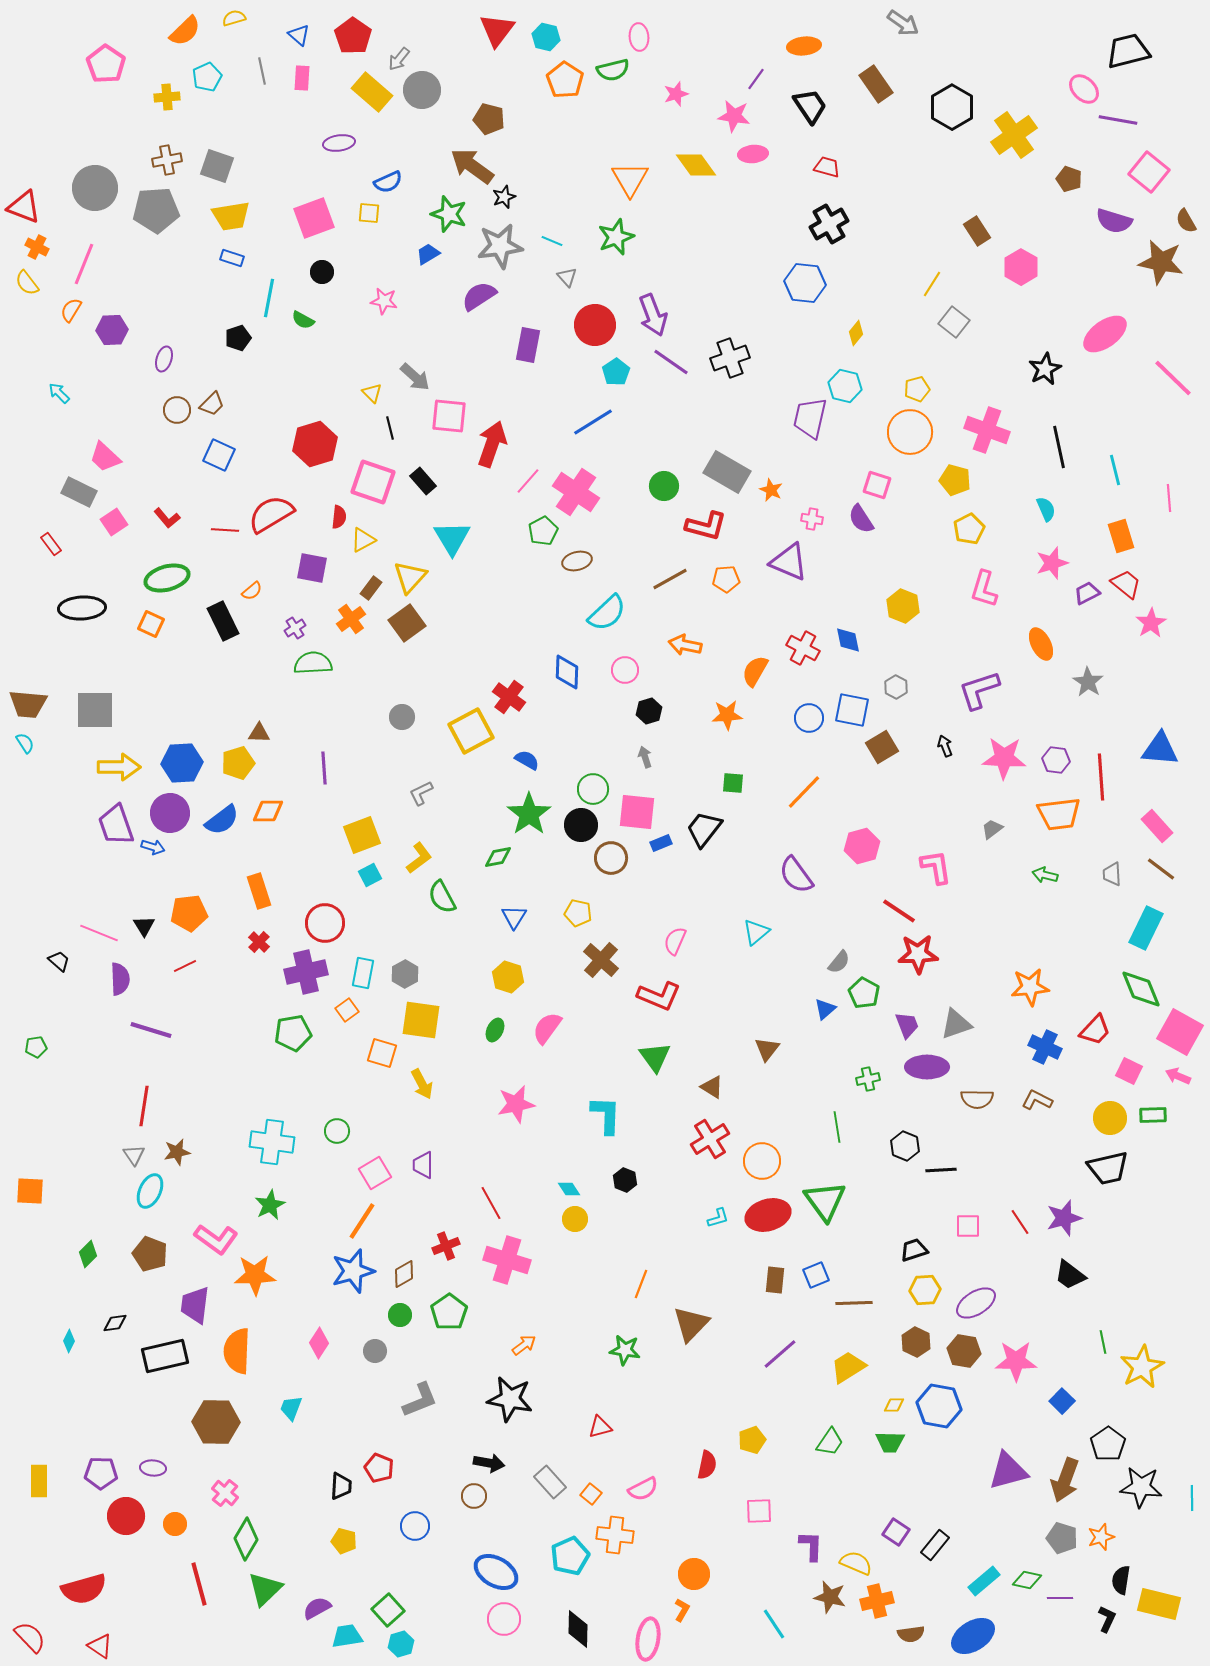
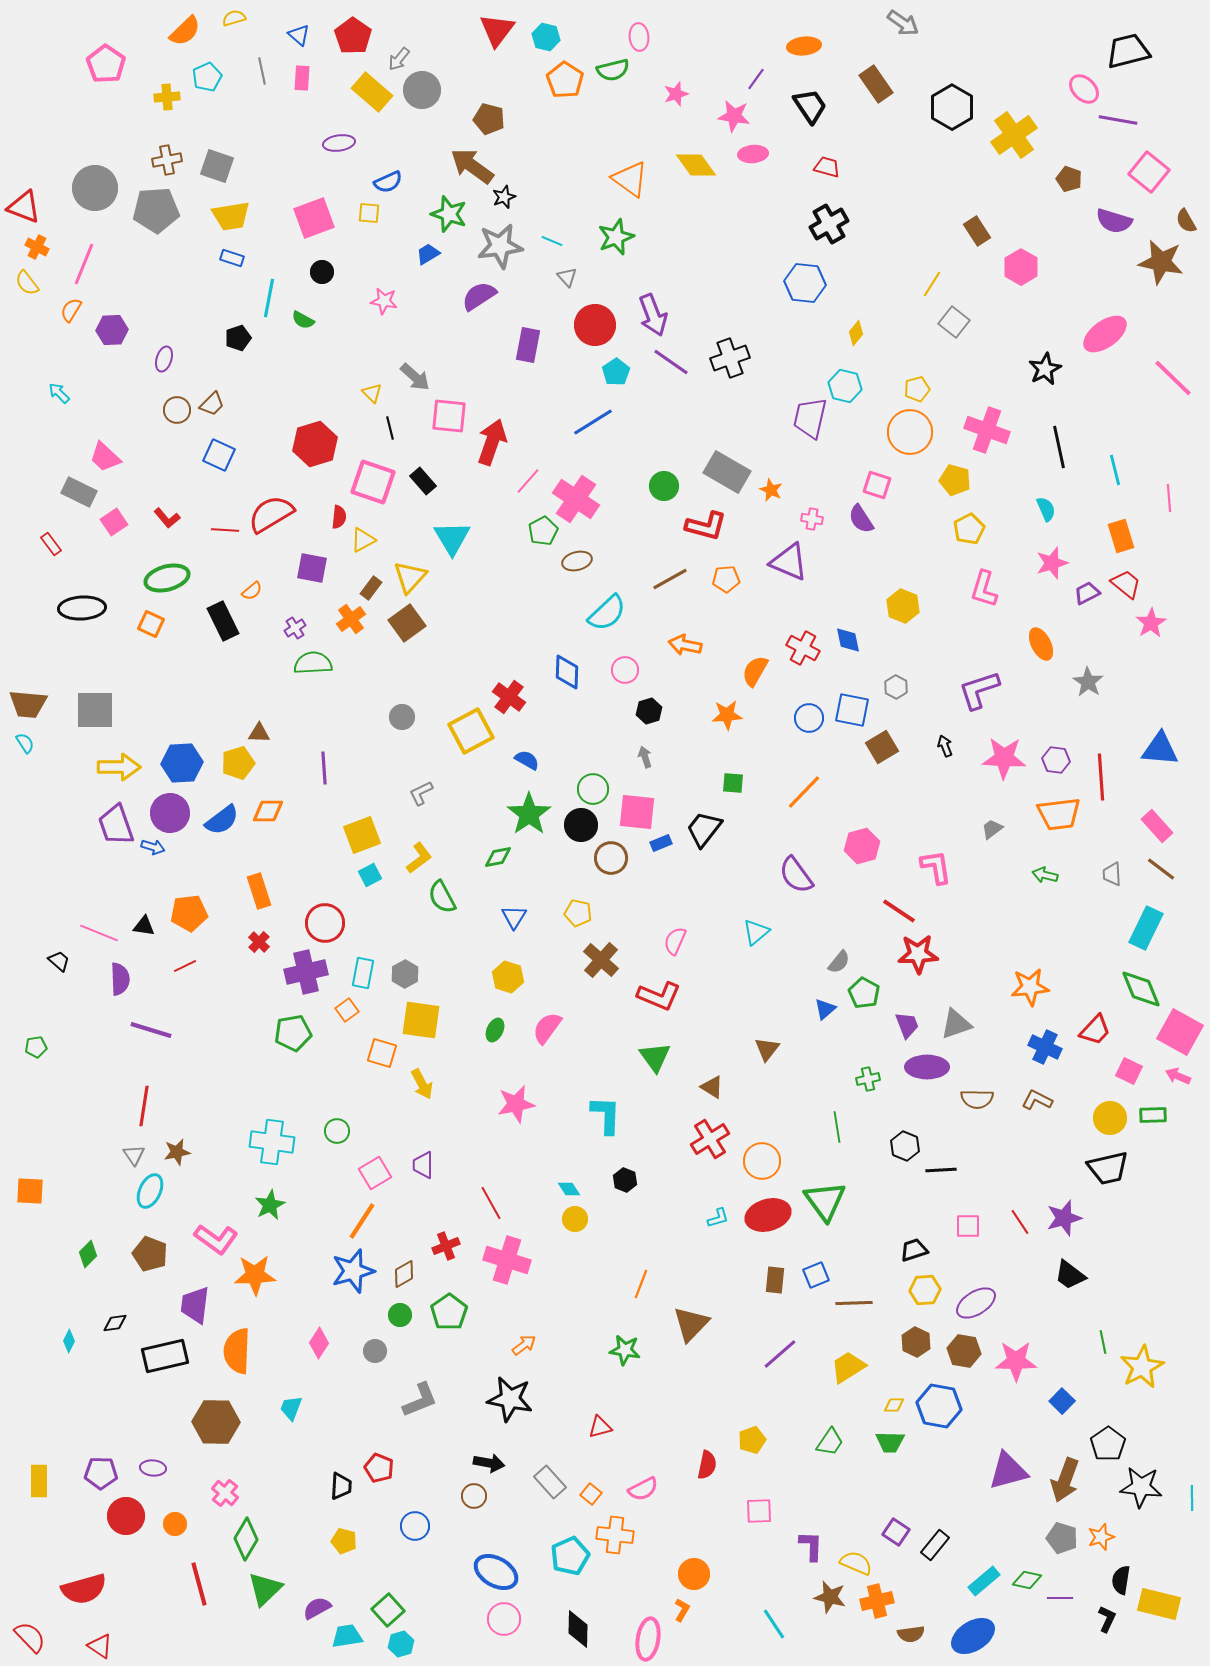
orange triangle at (630, 179): rotated 24 degrees counterclockwise
red arrow at (492, 444): moved 2 px up
pink cross at (576, 492): moved 7 px down
black triangle at (144, 926): rotated 50 degrees counterclockwise
